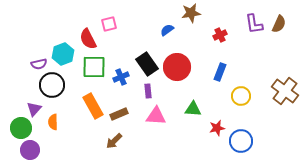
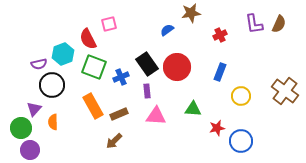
green square: rotated 20 degrees clockwise
purple rectangle: moved 1 px left
